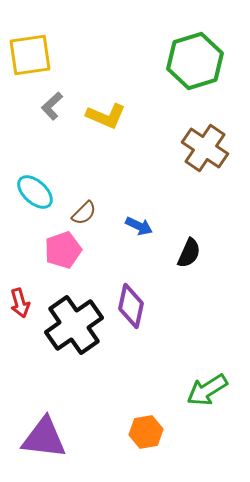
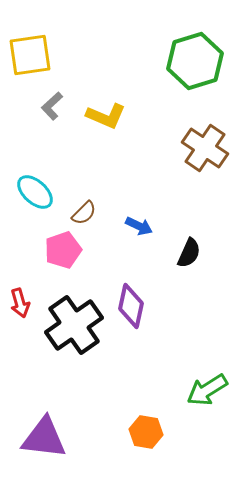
orange hexagon: rotated 20 degrees clockwise
